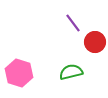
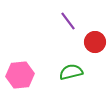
purple line: moved 5 px left, 2 px up
pink hexagon: moved 1 px right, 2 px down; rotated 24 degrees counterclockwise
